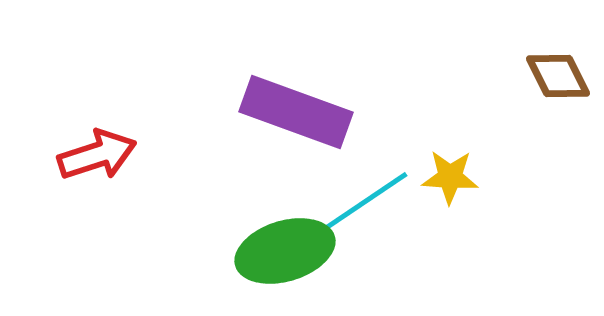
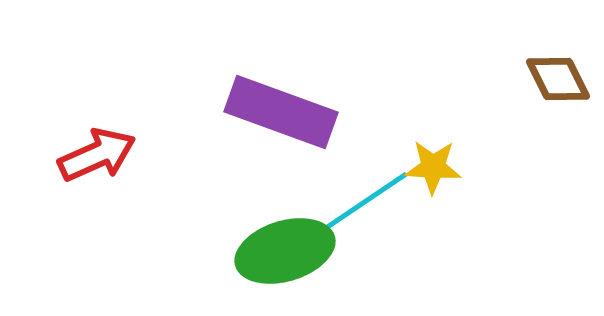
brown diamond: moved 3 px down
purple rectangle: moved 15 px left
red arrow: rotated 6 degrees counterclockwise
yellow star: moved 17 px left, 10 px up
